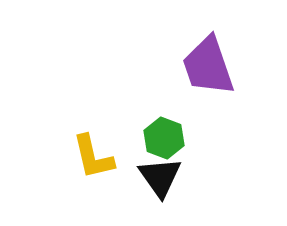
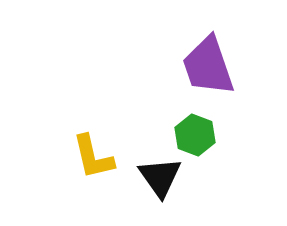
green hexagon: moved 31 px right, 3 px up
